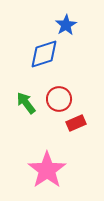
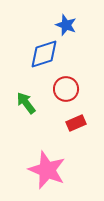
blue star: rotated 20 degrees counterclockwise
red circle: moved 7 px right, 10 px up
pink star: rotated 15 degrees counterclockwise
